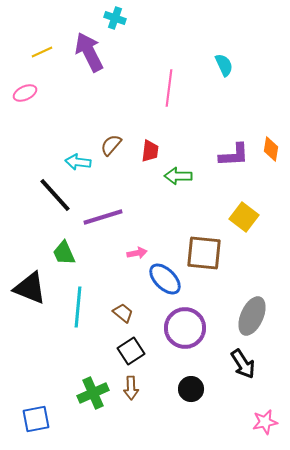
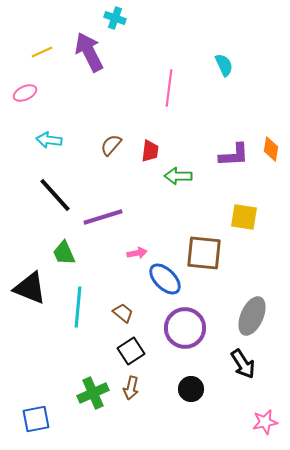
cyan arrow: moved 29 px left, 22 px up
yellow square: rotated 28 degrees counterclockwise
brown arrow: rotated 15 degrees clockwise
